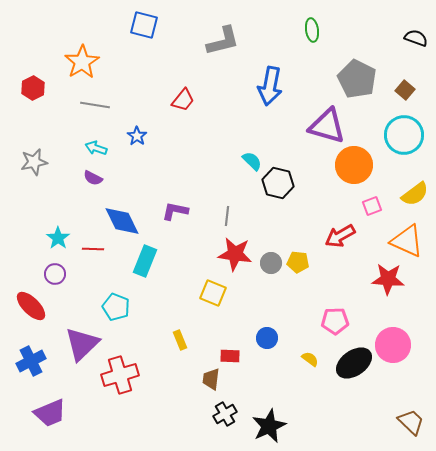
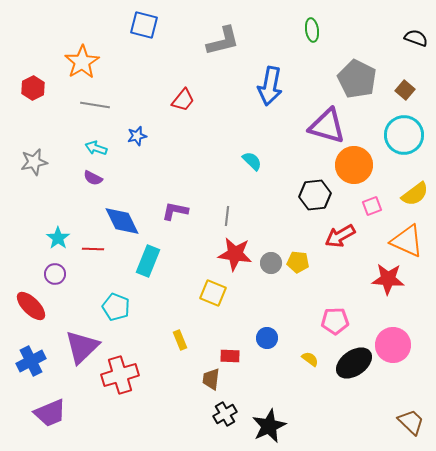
blue star at (137, 136): rotated 24 degrees clockwise
black hexagon at (278, 183): moved 37 px right, 12 px down; rotated 20 degrees counterclockwise
cyan rectangle at (145, 261): moved 3 px right
purple triangle at (82, 344): moved 3 px down
